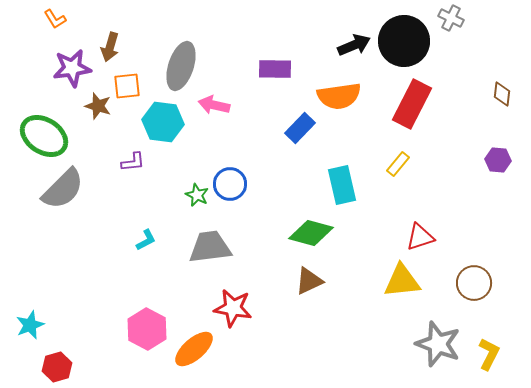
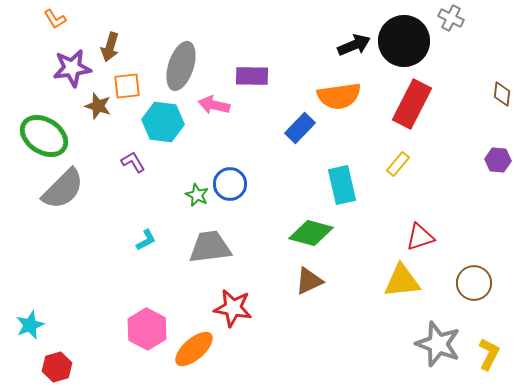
purple rectangle: moved 23 px left, 7 px down
purple L-shape: rotated 115 degrees counterclockwise
